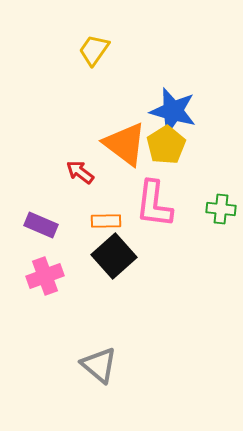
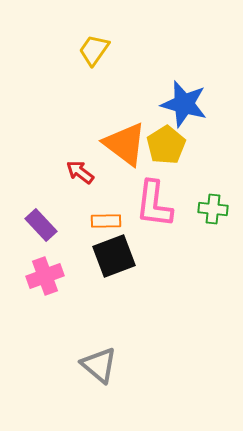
blue star: moved 11 px right, 7 px up
green cross: moved 8 px left
purple rectangle: rotated 24 degrees clockwise
black square: rotated 21 degrees clockwise
